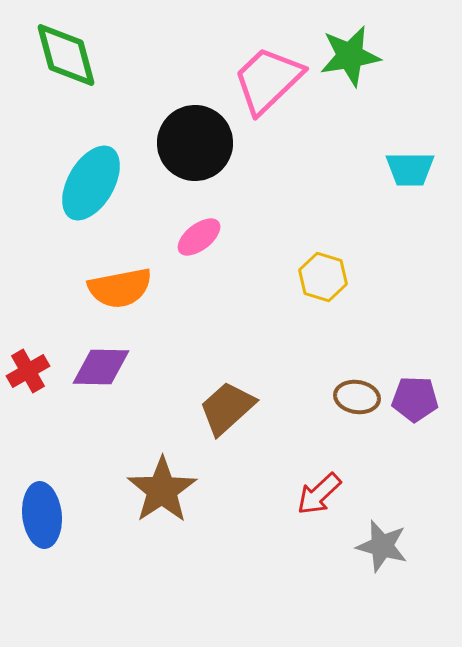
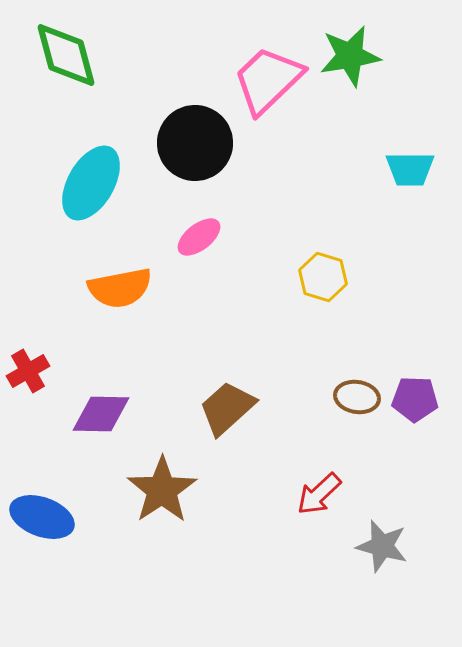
purple diamond: moved 47 px down
blue ellipse: moved 2 px down; rotated 64 degrees counterclockwise
